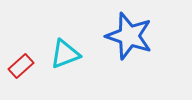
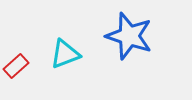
red rectangle: moved 5 px left
